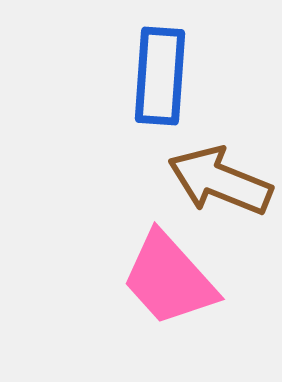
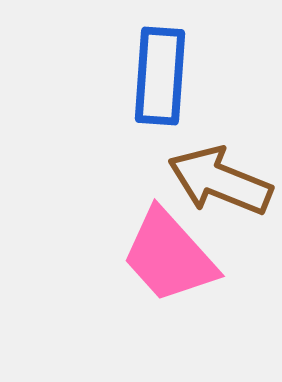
pink trapezoid: moved 23 px up
